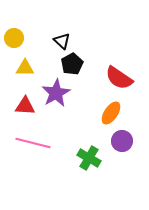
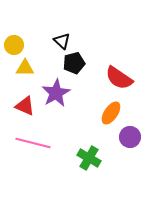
yellow circle: moved 7 px down
black pentagon: moved 2 px right, 1 px up; rotated 15 degrees clockwise
red triangle: rotated 20 degrees clockwise
purple circle: moved 8 px right, 4 px up
